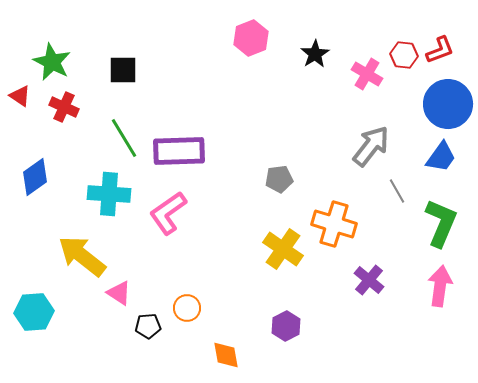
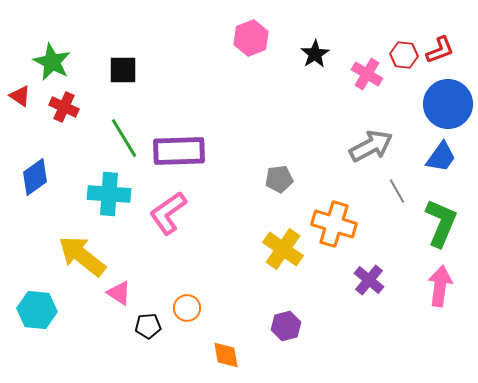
gray arrow: rotated 24 degrees clockwise
cyan hexagon: moved 3 px right, 2 px up; rotated 9 degrees clockwise
purple hexagon: rotated 12 degrees clockwise
